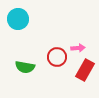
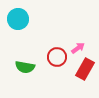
pink arrow: rotated 32 degrees counterclockwise
red rectangle: moved 1 px up
